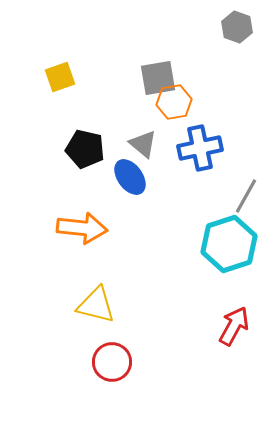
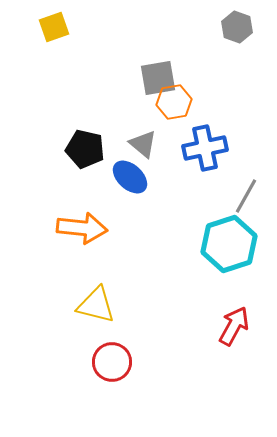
yellow square: moved 6 px left, 50 px up
blue cross: moved 5 px right
blue ellipse: rotated 12 degrees counterclockwise
